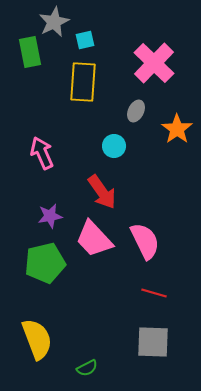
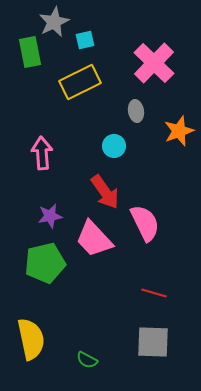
yellow rectangle: moved 3 px left; rotated 60 degrees clockwise
gray ellipse: rotated 35 degrees counterclockwise
orange star: moved 2 px right, 2 px down; rotated 16 degrees clockwise
pink arrow: rotated 20 degrees clockwise
red arrow: moved 3 px right
pink semicircle: moved 18 px up
yellow semicircle: moved 6 px left; rotated 9 degrees clockwise
green semicircle: moved 8 px up; rotated 55 degrees clockwise
